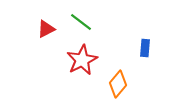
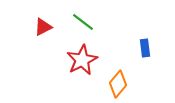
green line: moved 2 px right
red triangle: moved 3 px left, 2 px up
blue rectangle: rotated 12 degrees counterclockwise
